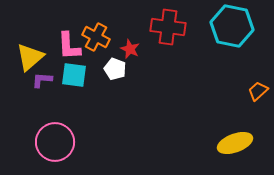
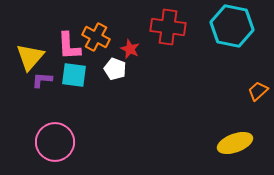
yellow triangle: rotated 8 degrees counterclockwise
